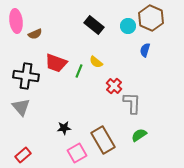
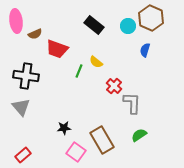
red trapezoid: moved 1 px right, 14 px up
brown rectangle: moved 1 px left
pink square: moved 1 px left, 1 px up; rotated 24 degrees counterclockwise
